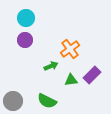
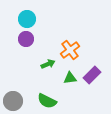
cyan circle: moved 1 px right, 1 px down
purple circle: moved 1 px right, 1 px up
orange cross: moved 1 px down
green arrow: moved 3 px left, 2 px up
green triangle: moved 1 px left, 2 px up
